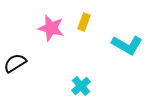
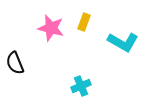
cyan L-shape: moved 4 px left, 3 px up
black semicircle: rotated 80 degrees counterclockwise
cyan cross: rotated 18 degrees clockwise
